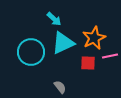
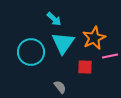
cyan triangle: rotated 30 degrees counterclockwise
red square: moved 3 px left, 4 px down
